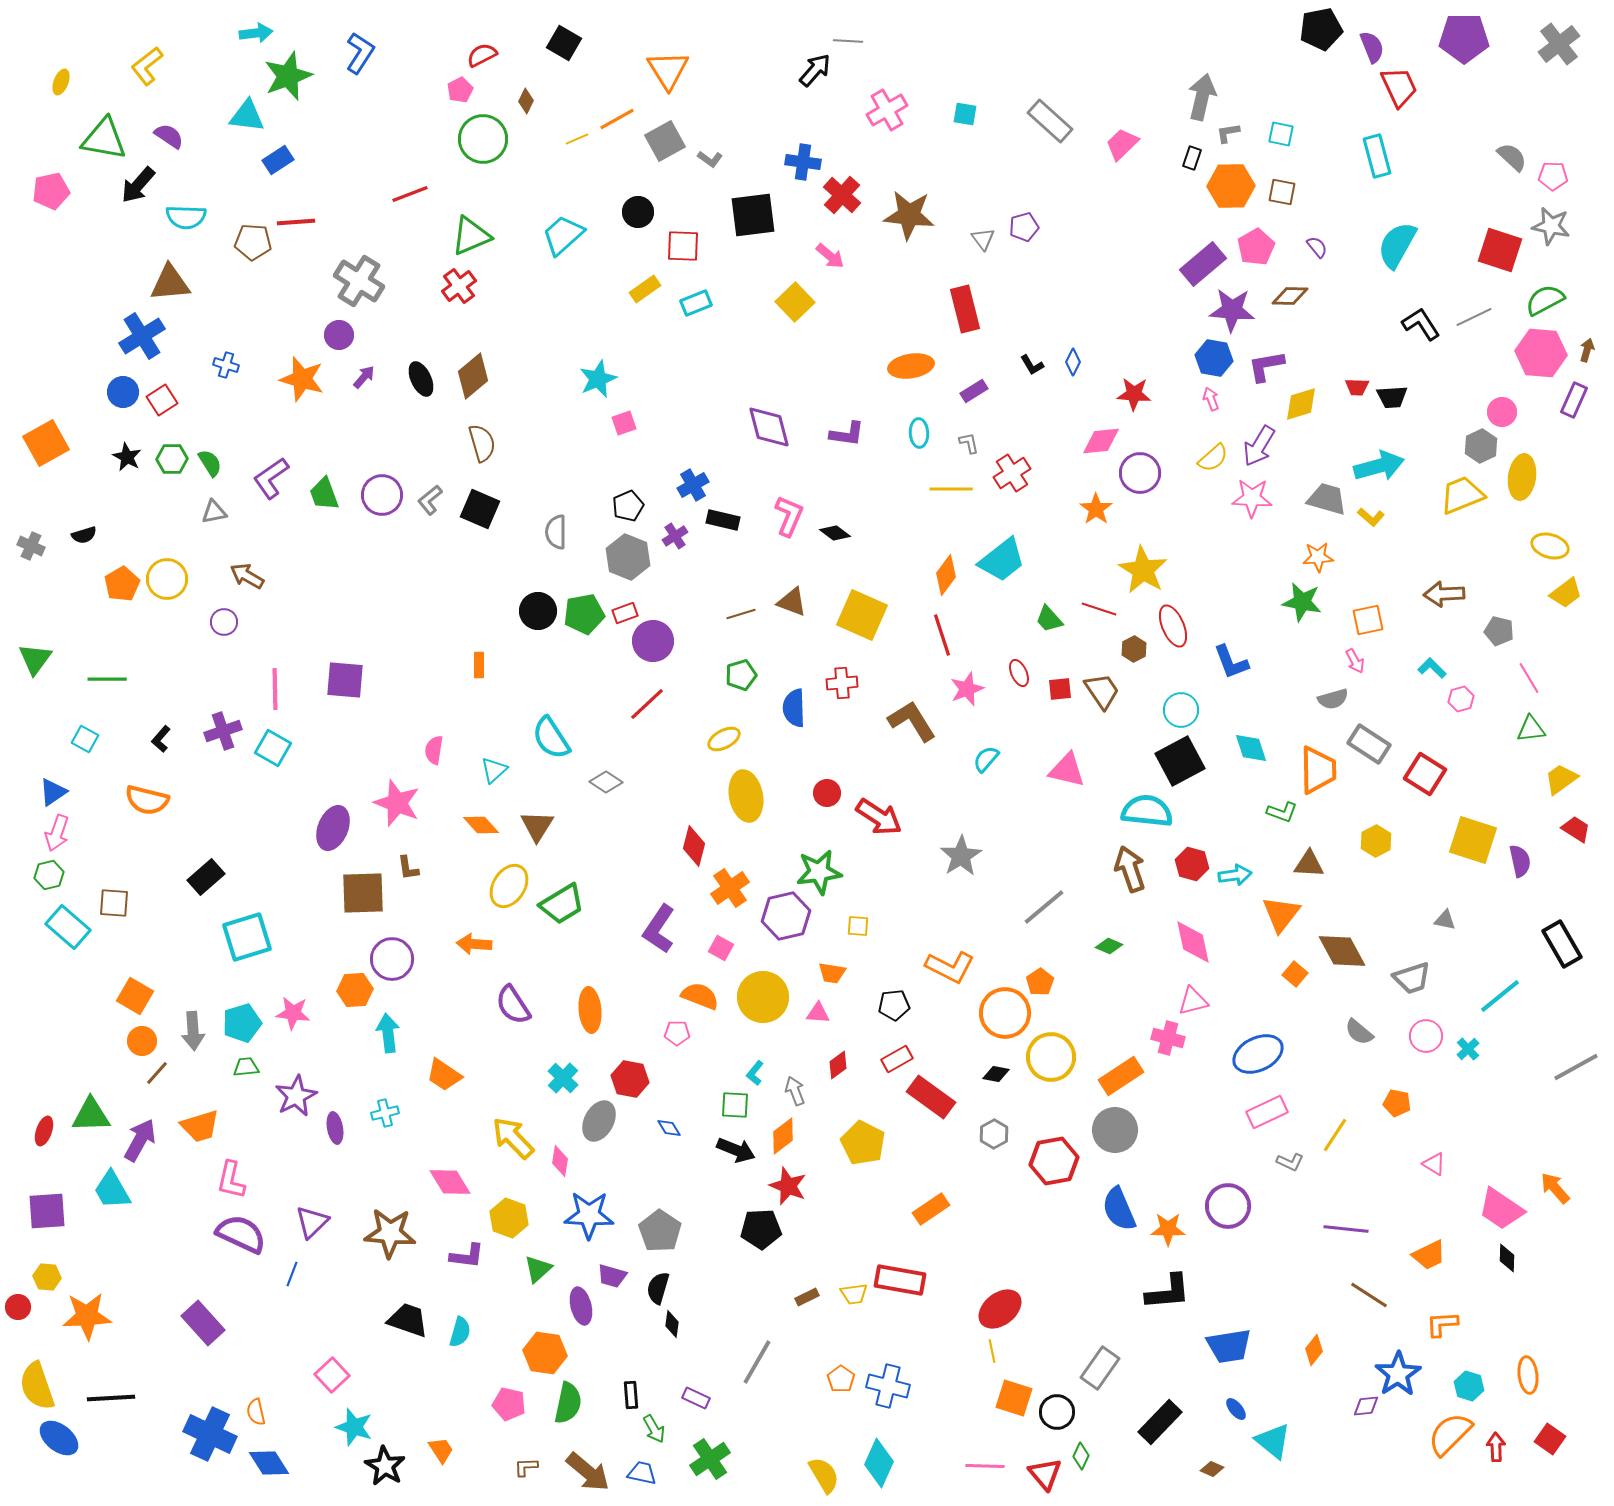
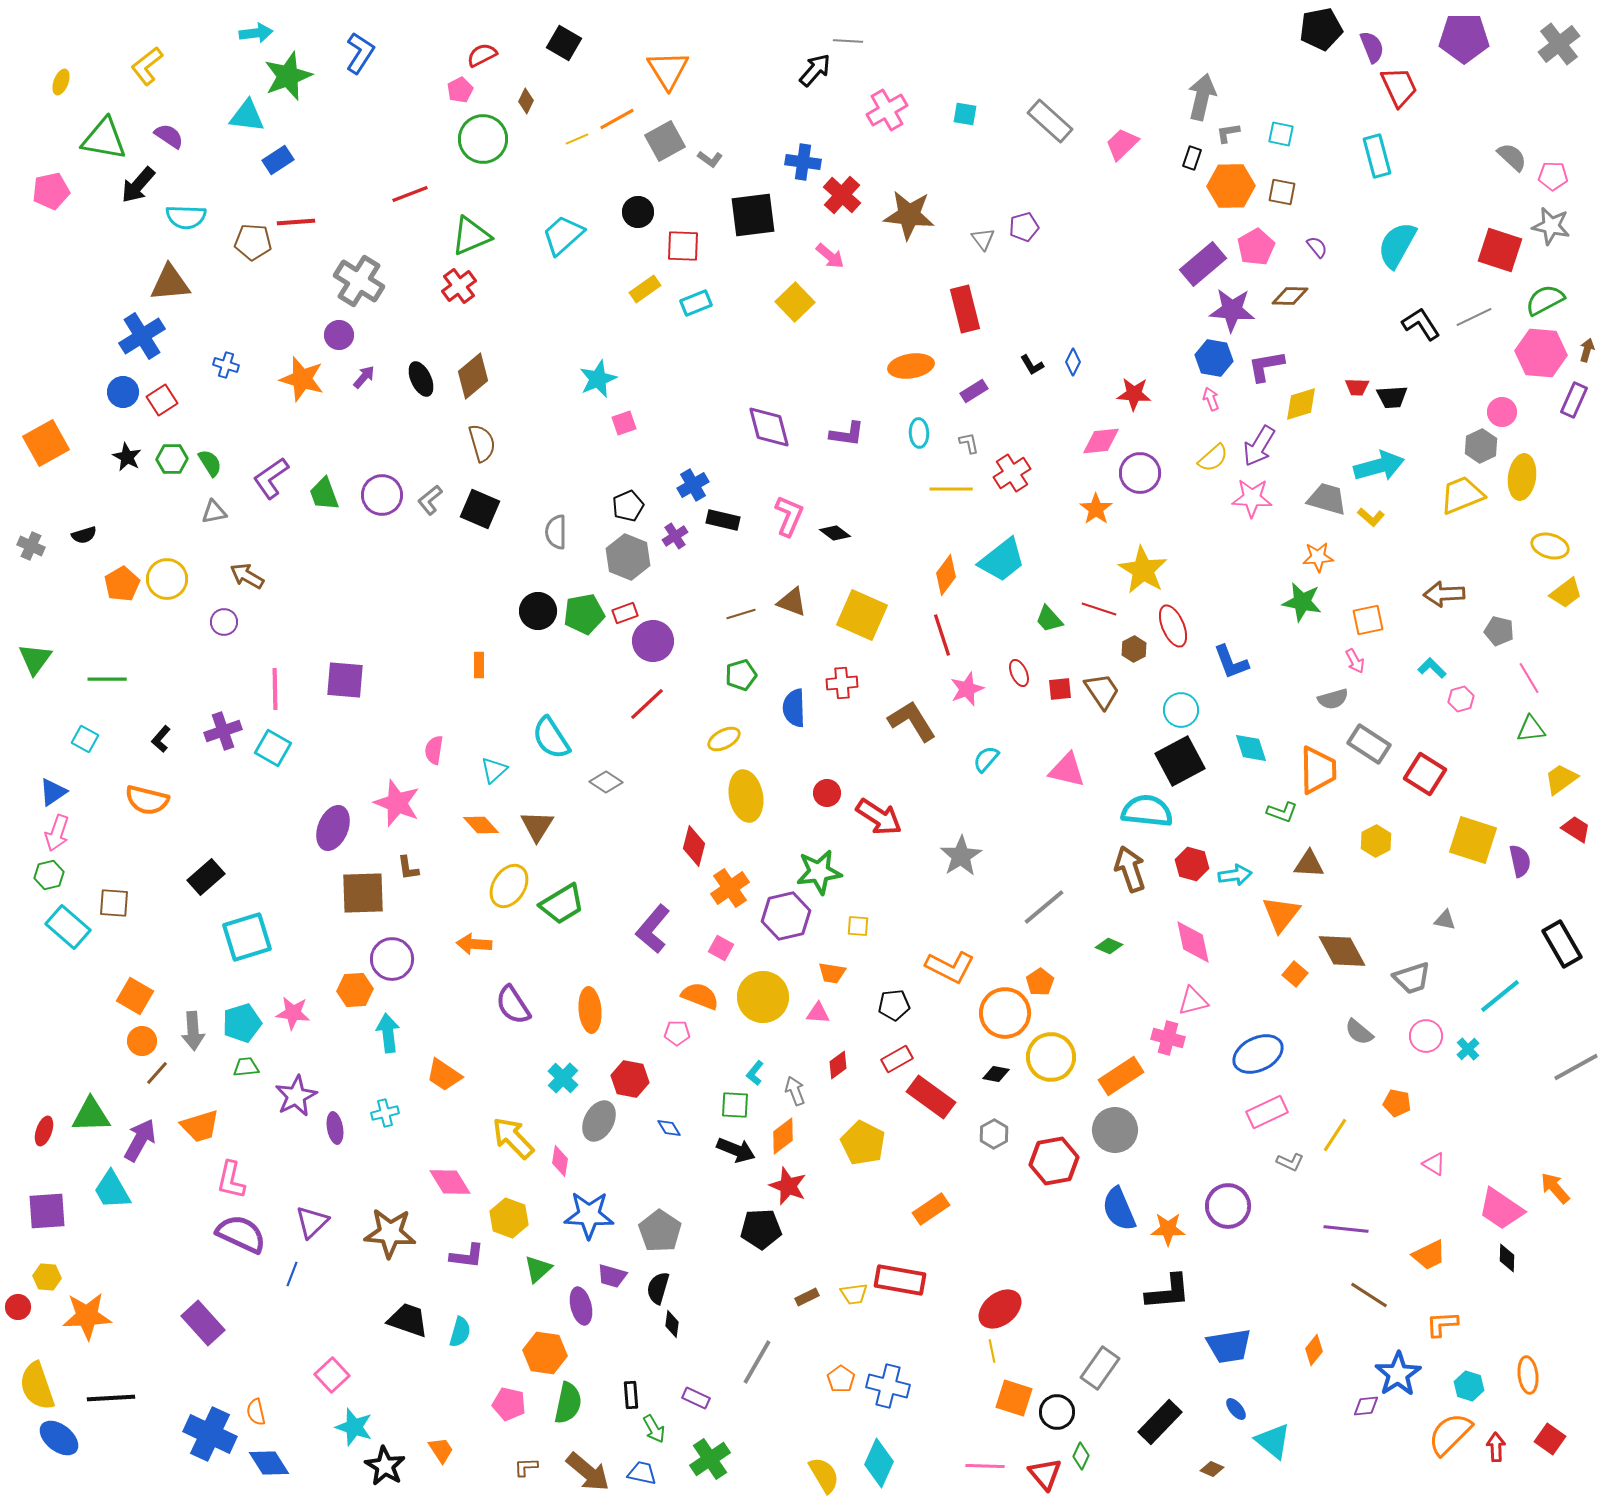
purple L-shape at (659, 929): moved 6 px left; rotated 6 degrees clockwise
